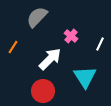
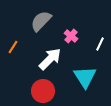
gray semicircle: moved 4 px right, 4 px down
